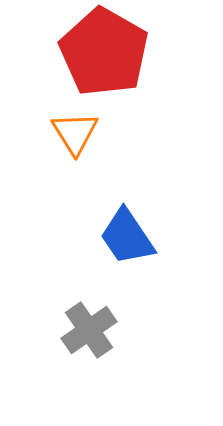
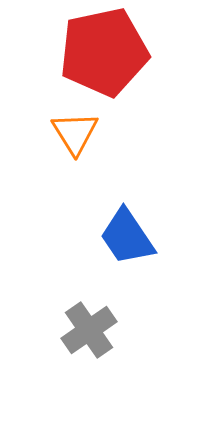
red pentagon: rotated 30 degrees clockwise
